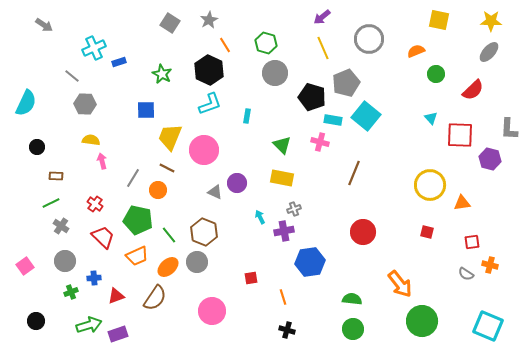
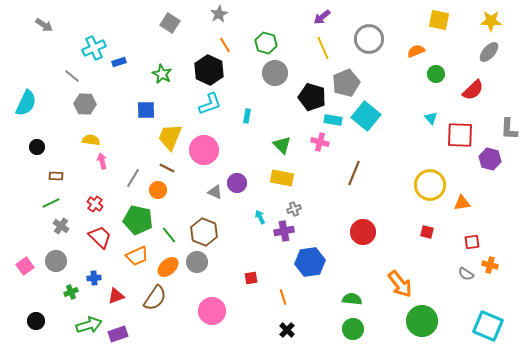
gray star at (209, 20): moved 10 px right, 6 px up
red trapezoid at (103, 237): moved 3 px left
gray circle at (65, 261): moved 9 px left
black cross at (287, 330): rotated 28 degrees clockwise
